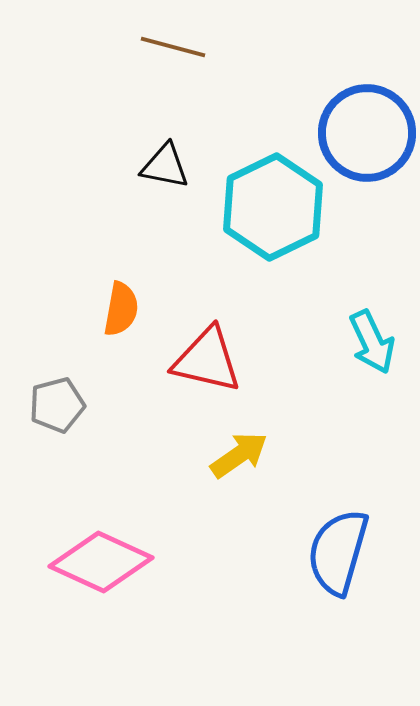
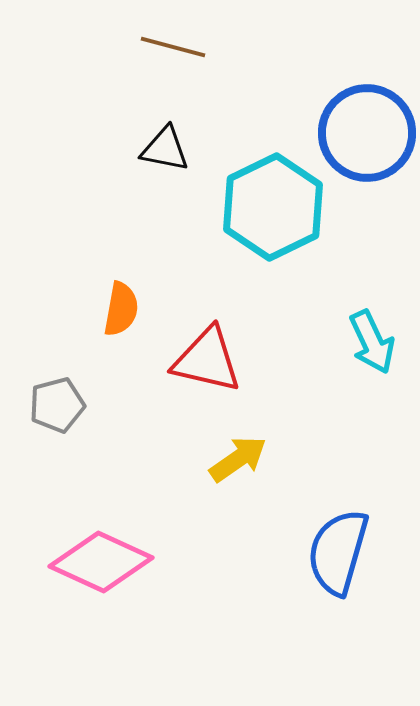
black triangle: moved 17 px up
yellow arrow: moved 1 px left, 4 px down
